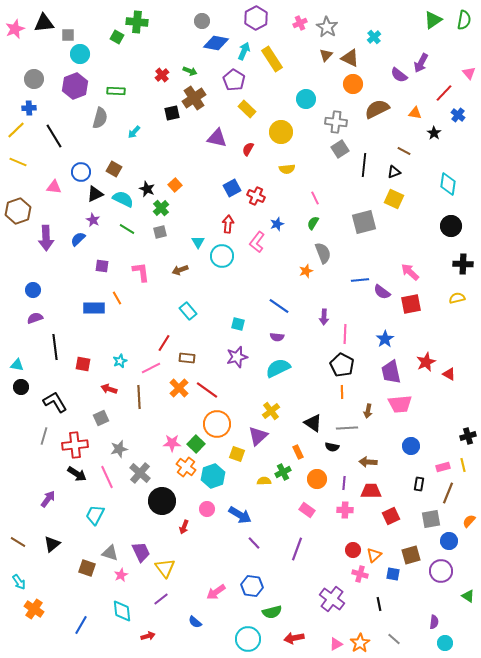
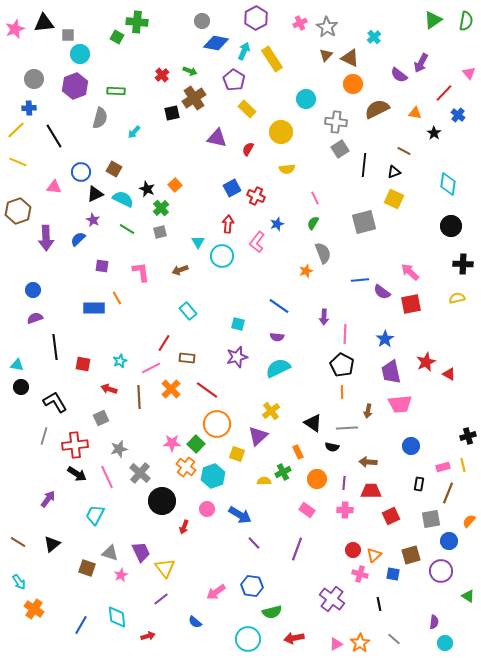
green semicircle at (464, 20): moved 2 px right, 1 px down
orange cross at (179, 388): moved 8 px left, 1 px down
cyan diamond at (122, 611): moved 5 px left, 6 px down
